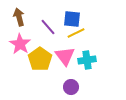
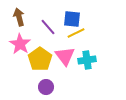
purple circle: moved 25 px left
